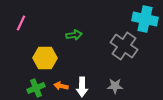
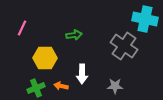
pink line: moved 1 px right, 5 px down
white arrow: moved 13 px up
